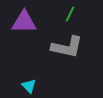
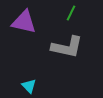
green line: moved 1 px right, 1 px up
purple triangle: rotated 12 degrees clockwise
